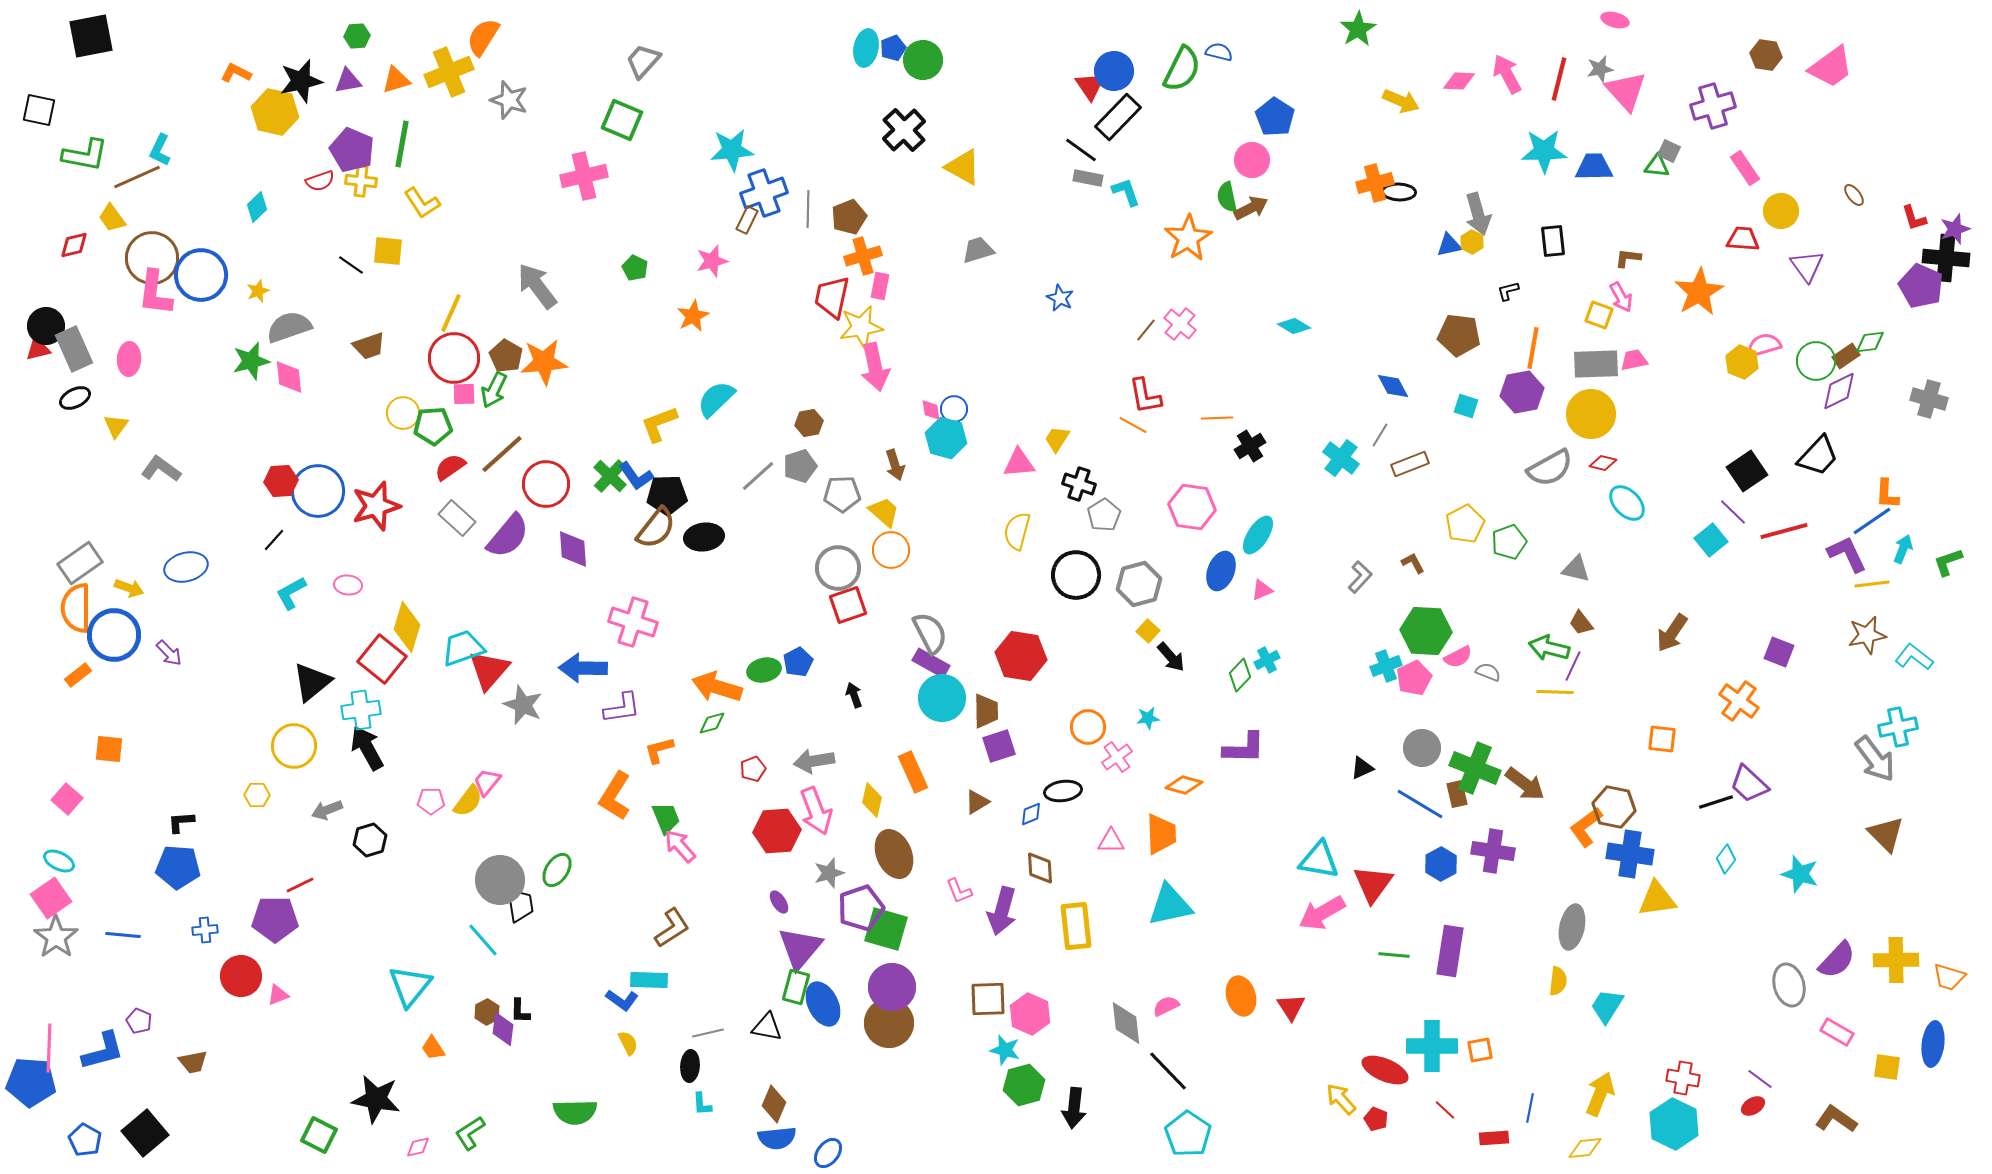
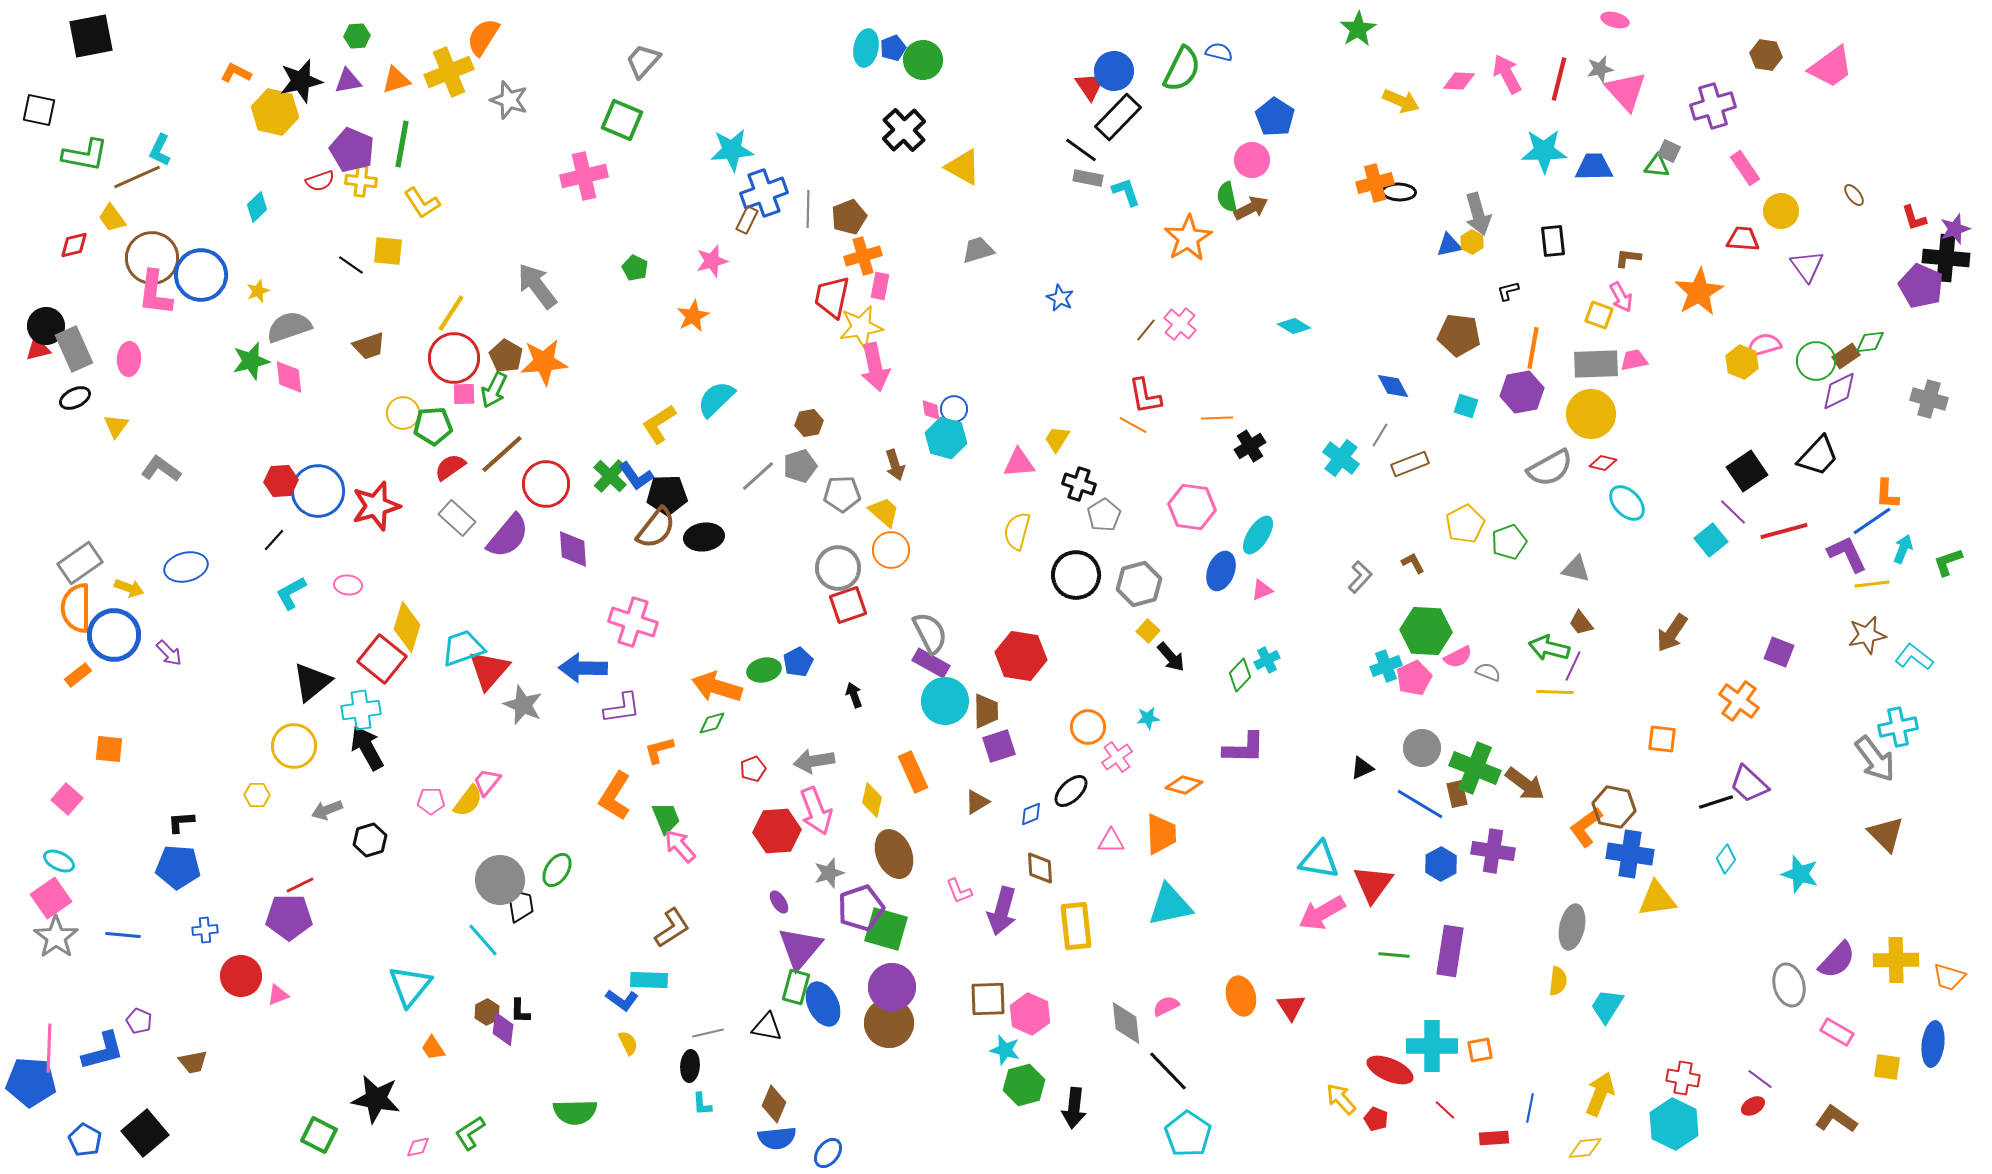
yellow line at (451, 313): rotated 9 degrees clockwise
yellow L-shape at (659, 424): rotated 12 degrees counterclockwise
cyan circle at (942, 698): moved 3 px right, 3 px down
black ellipse at (1063, 791): moved 8 px right; rotated 36 degrees counterclockwise
purple pentagon at (275, 919): moved 14 px right, 2 px up
red ellipse at (1385, 1070): moved 5 px right
